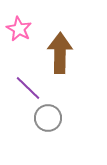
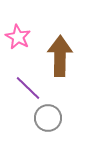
pink star: moved 1 px left, 8 px down
brown arrow: moved 3 px down
